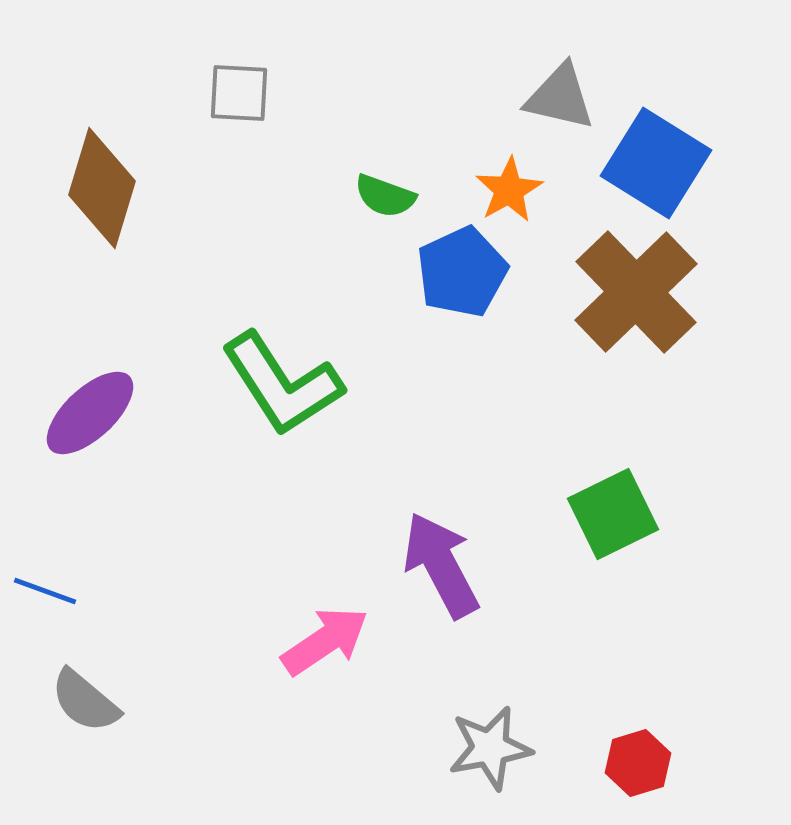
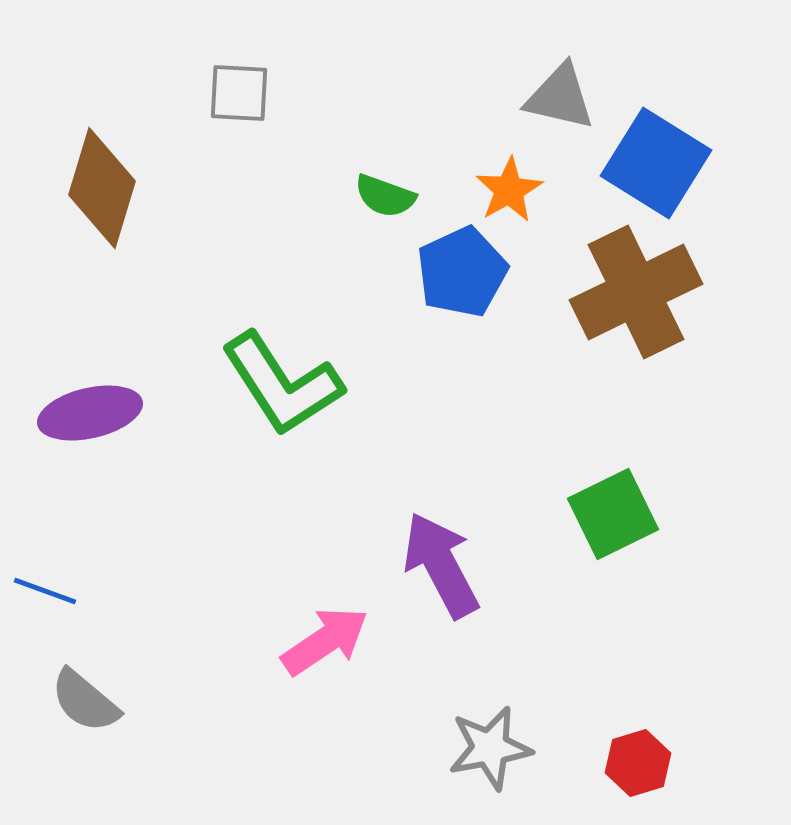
brown cross: rotated 18 degrees clockwise
purple ellipse: rotated 30 degrees clockwise
